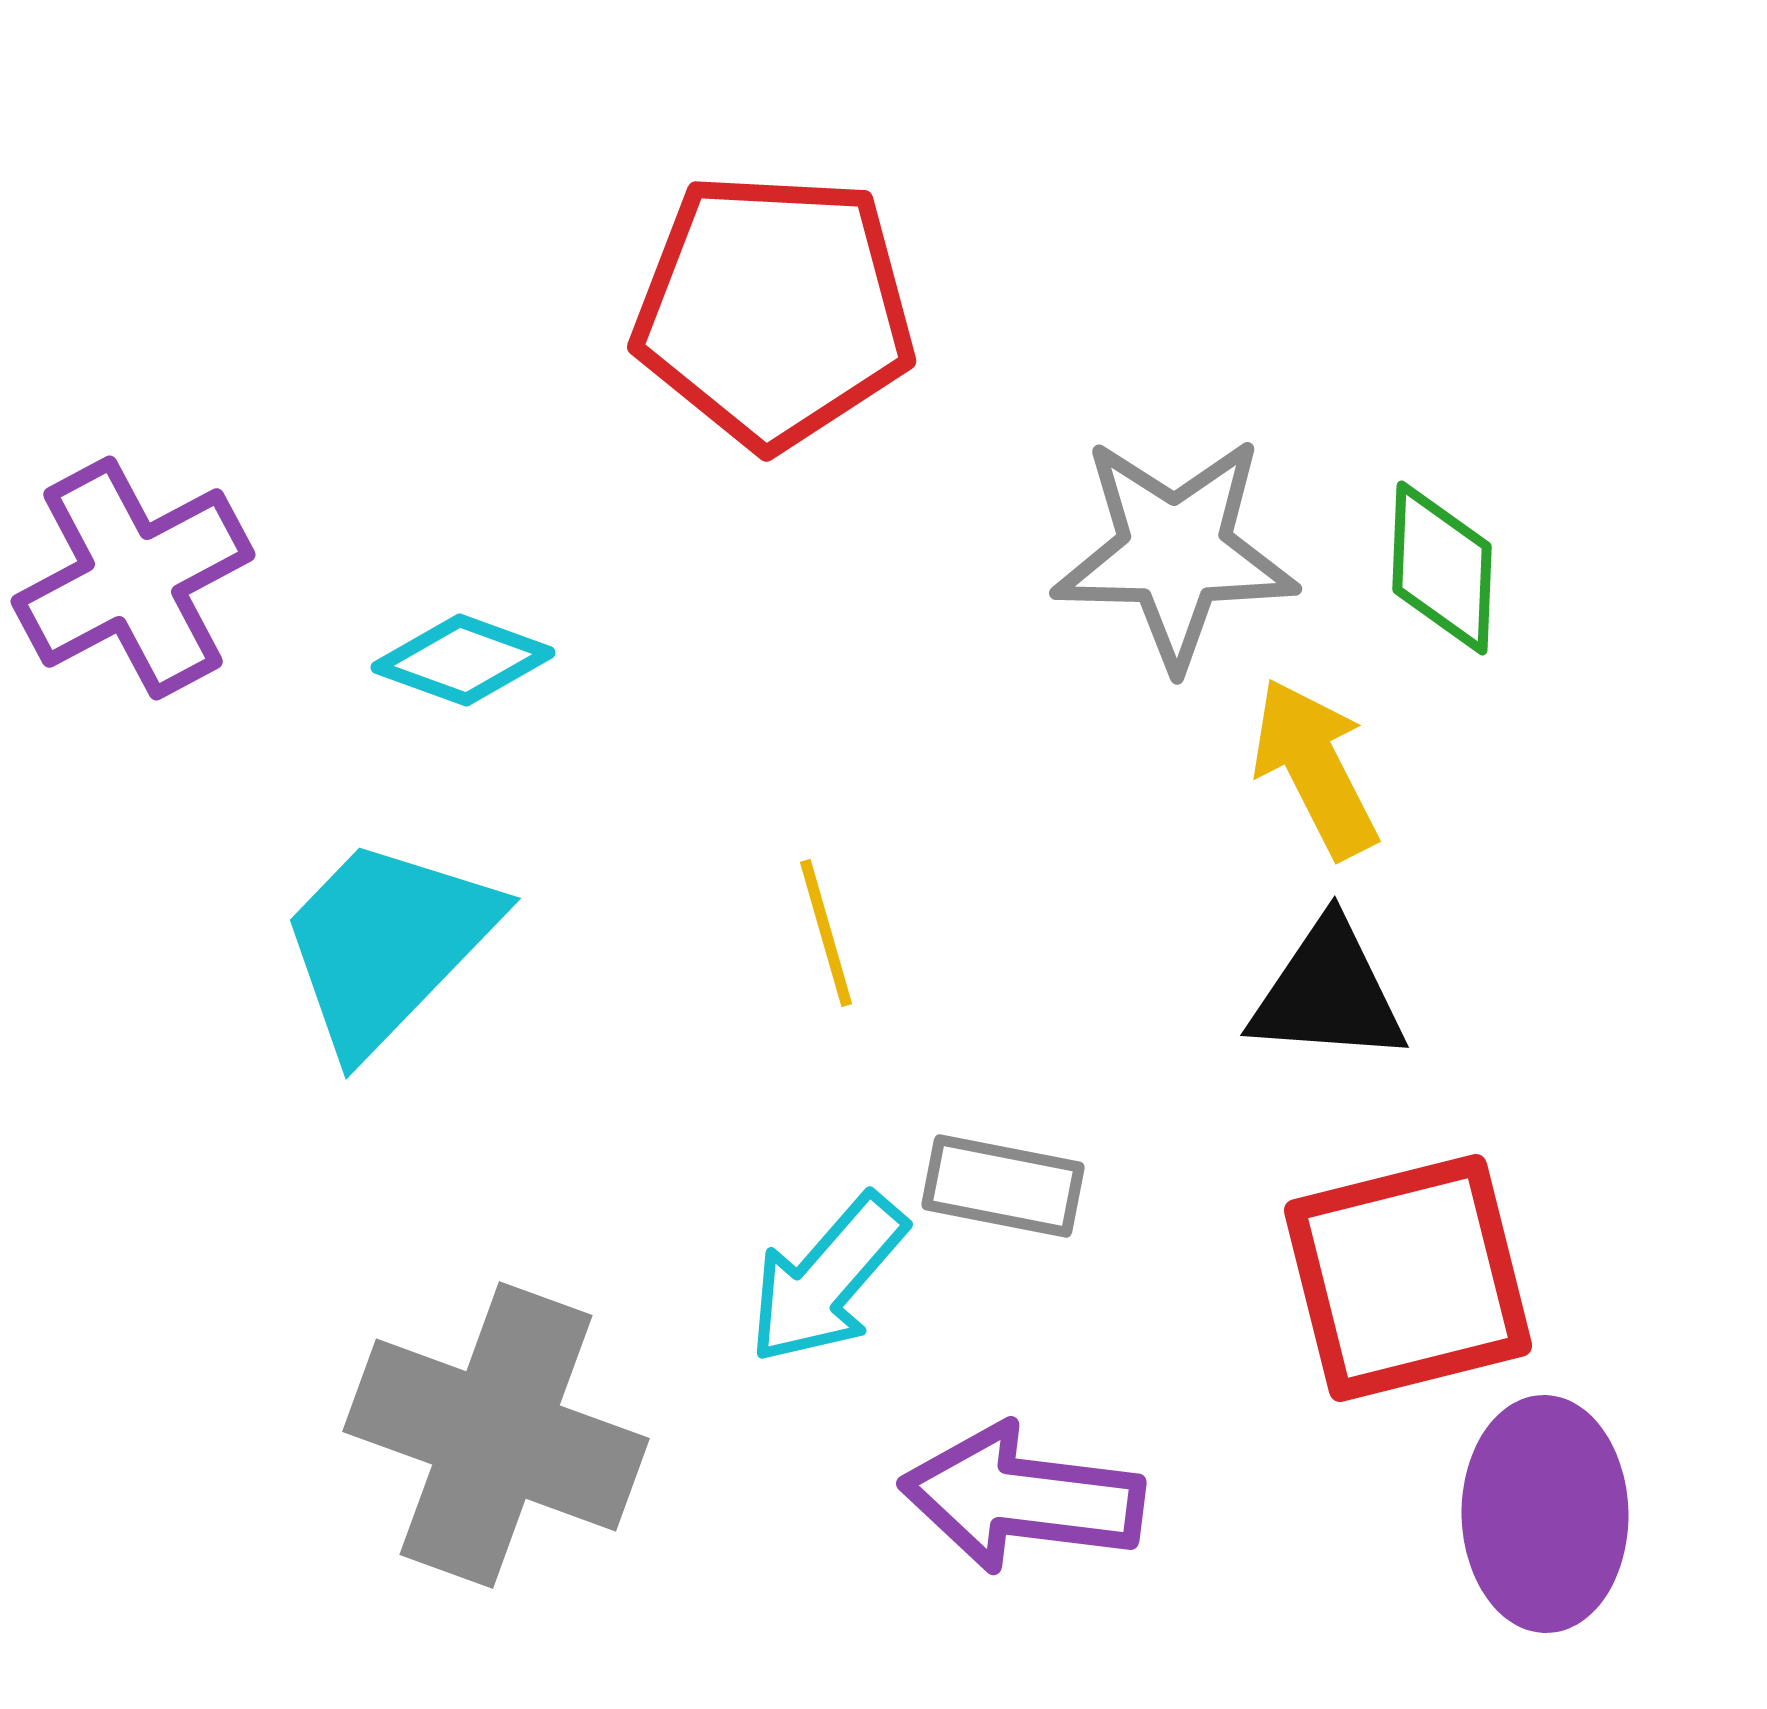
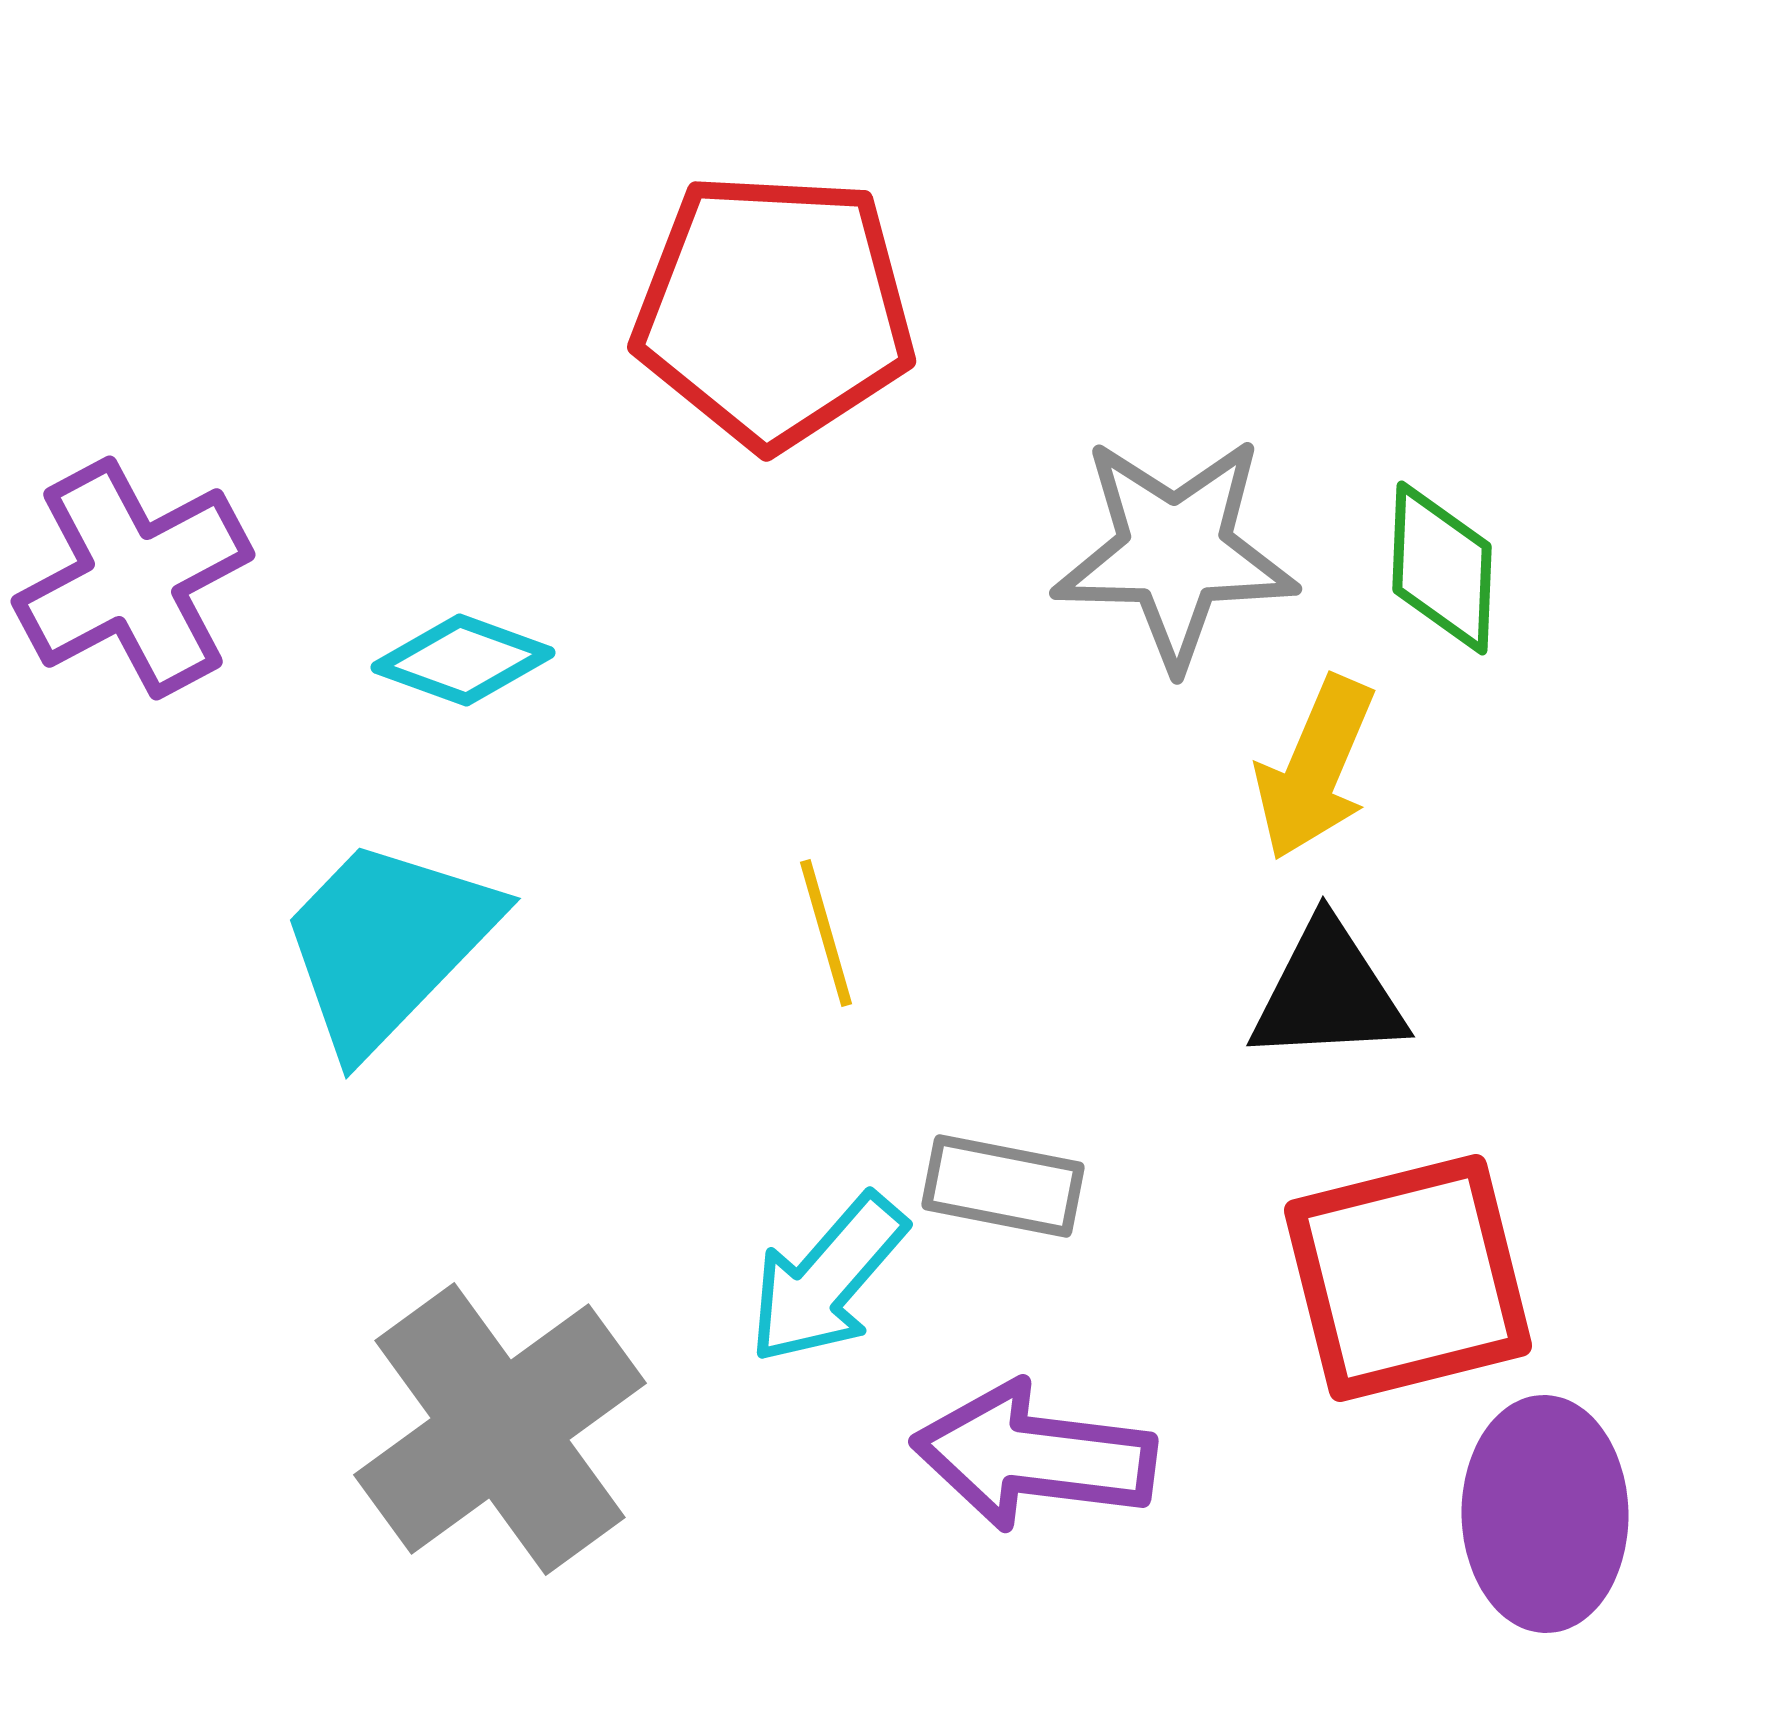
yellow arrow: rotated 130 degrees counterclockwise
black triangle: rotated 7 degrees counterclockwise
gray cross: moved 4 px right, 6 px up; rotated 34 degrees clockwise
purple arrow: moved 12 px right, 42 px up
